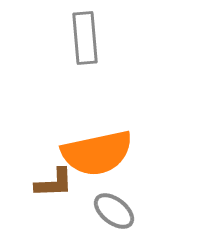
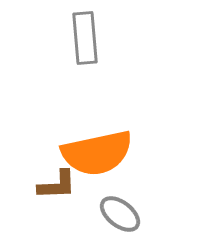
brown L-shape: moved 3 px right, 2 px down
gray ellipse: moved 6 px right, 3 px down
